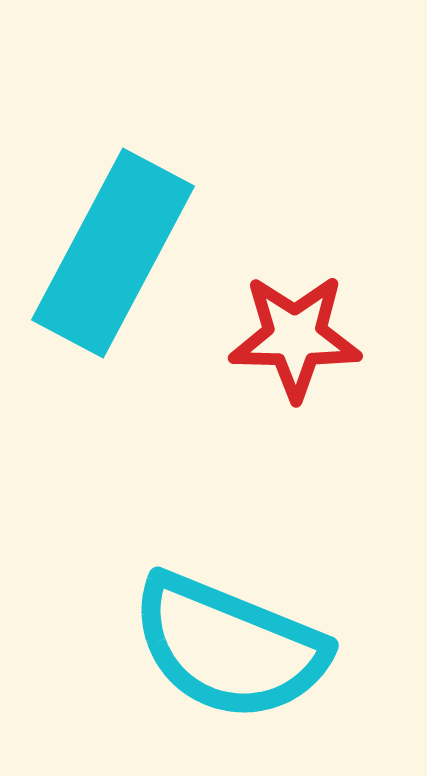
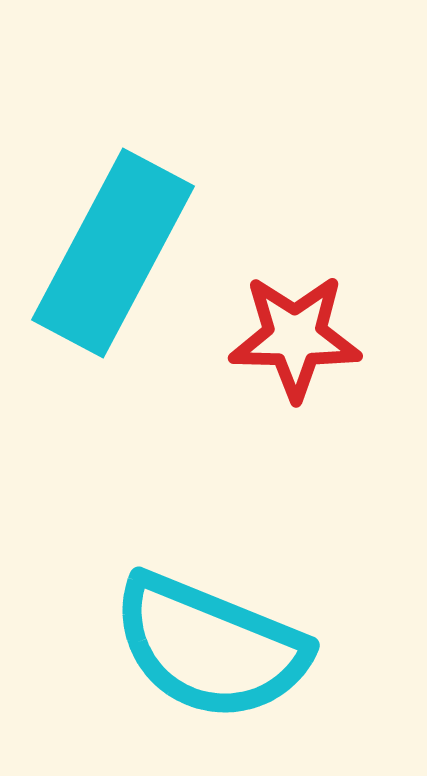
cyan semicircle: moved 19 px left
